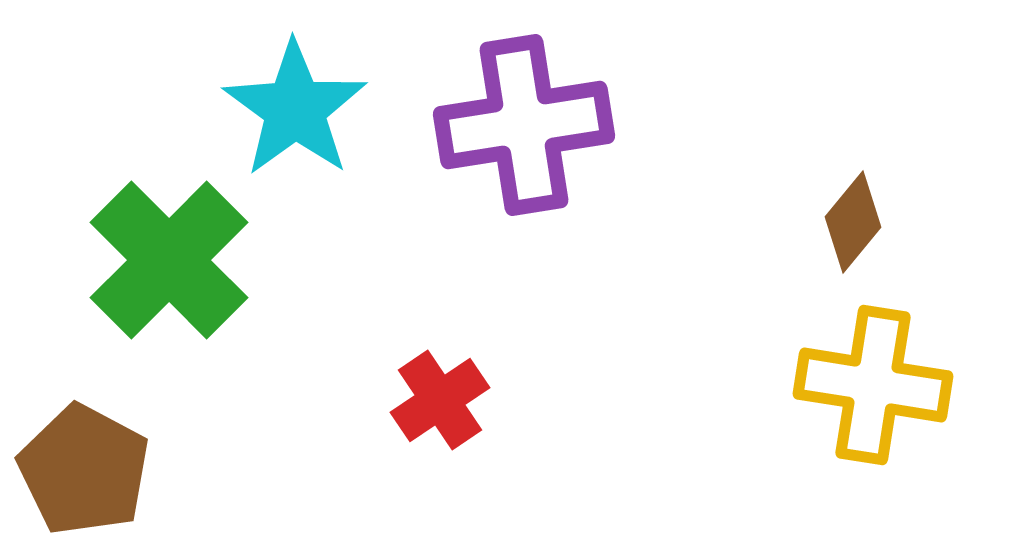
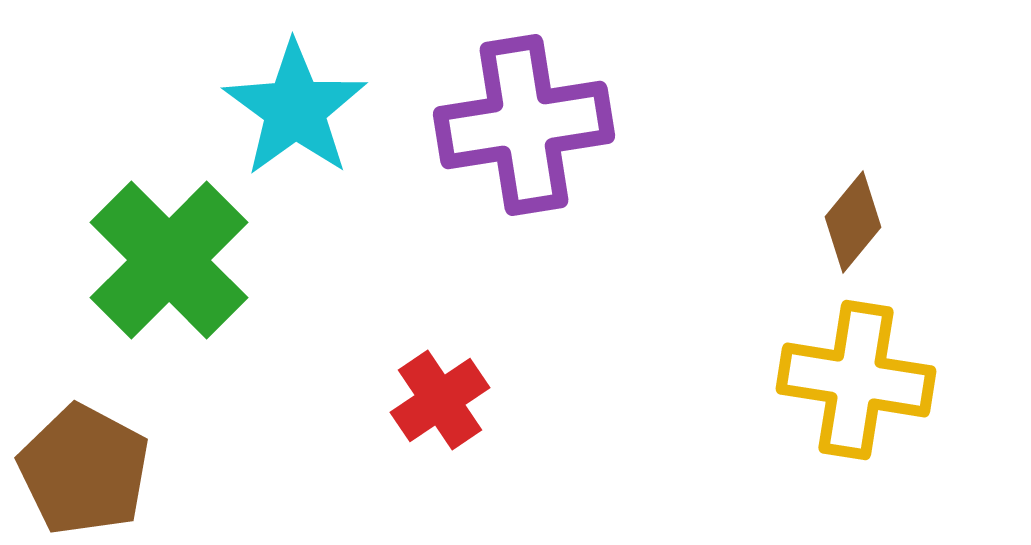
yellow cross: moved 17 px left, 5 px up
